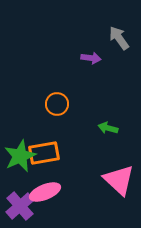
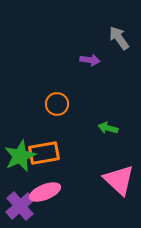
purple arrow: moved 1 px left, 2 px down
